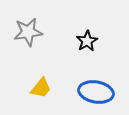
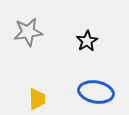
yellow trapezoid: moved 4 px left, 11 px down; rotated 40 degrees counterclockwise
